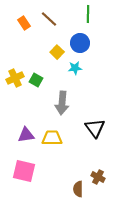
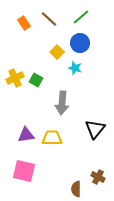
green line: moved 7 px left, 3 px down; rotated 48 degrees clockwise
cyan star: rotated 24 degrees clockwise
black triangle: moved 1 px down; rotated 15 degrees clockwise
brown semicircle: moved 2 px left
